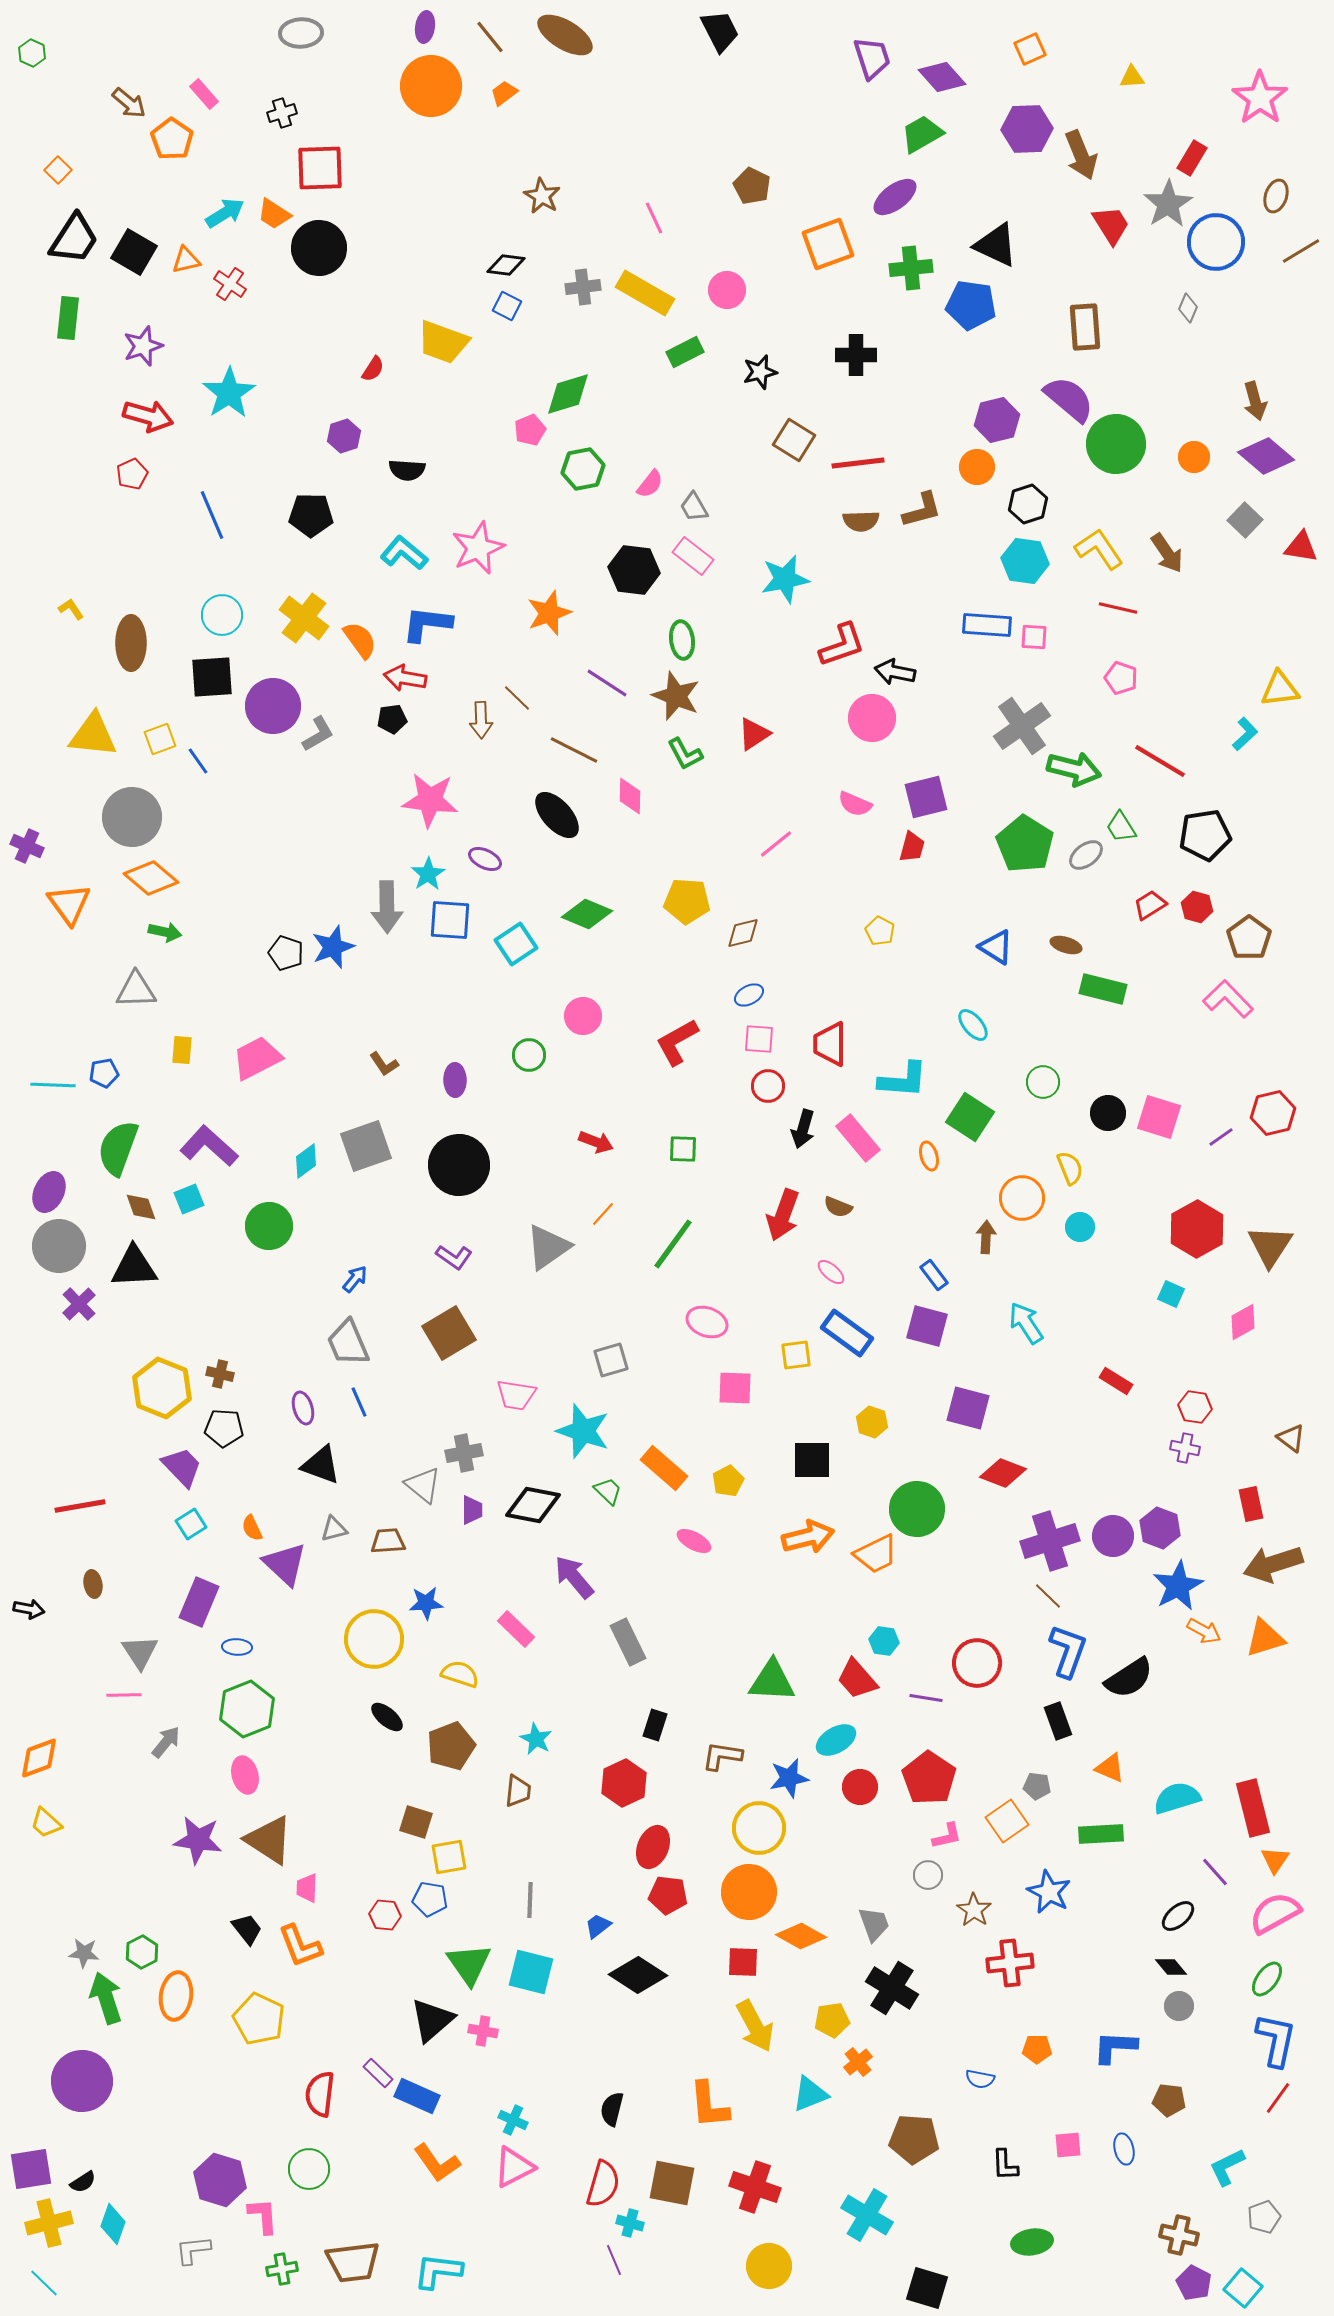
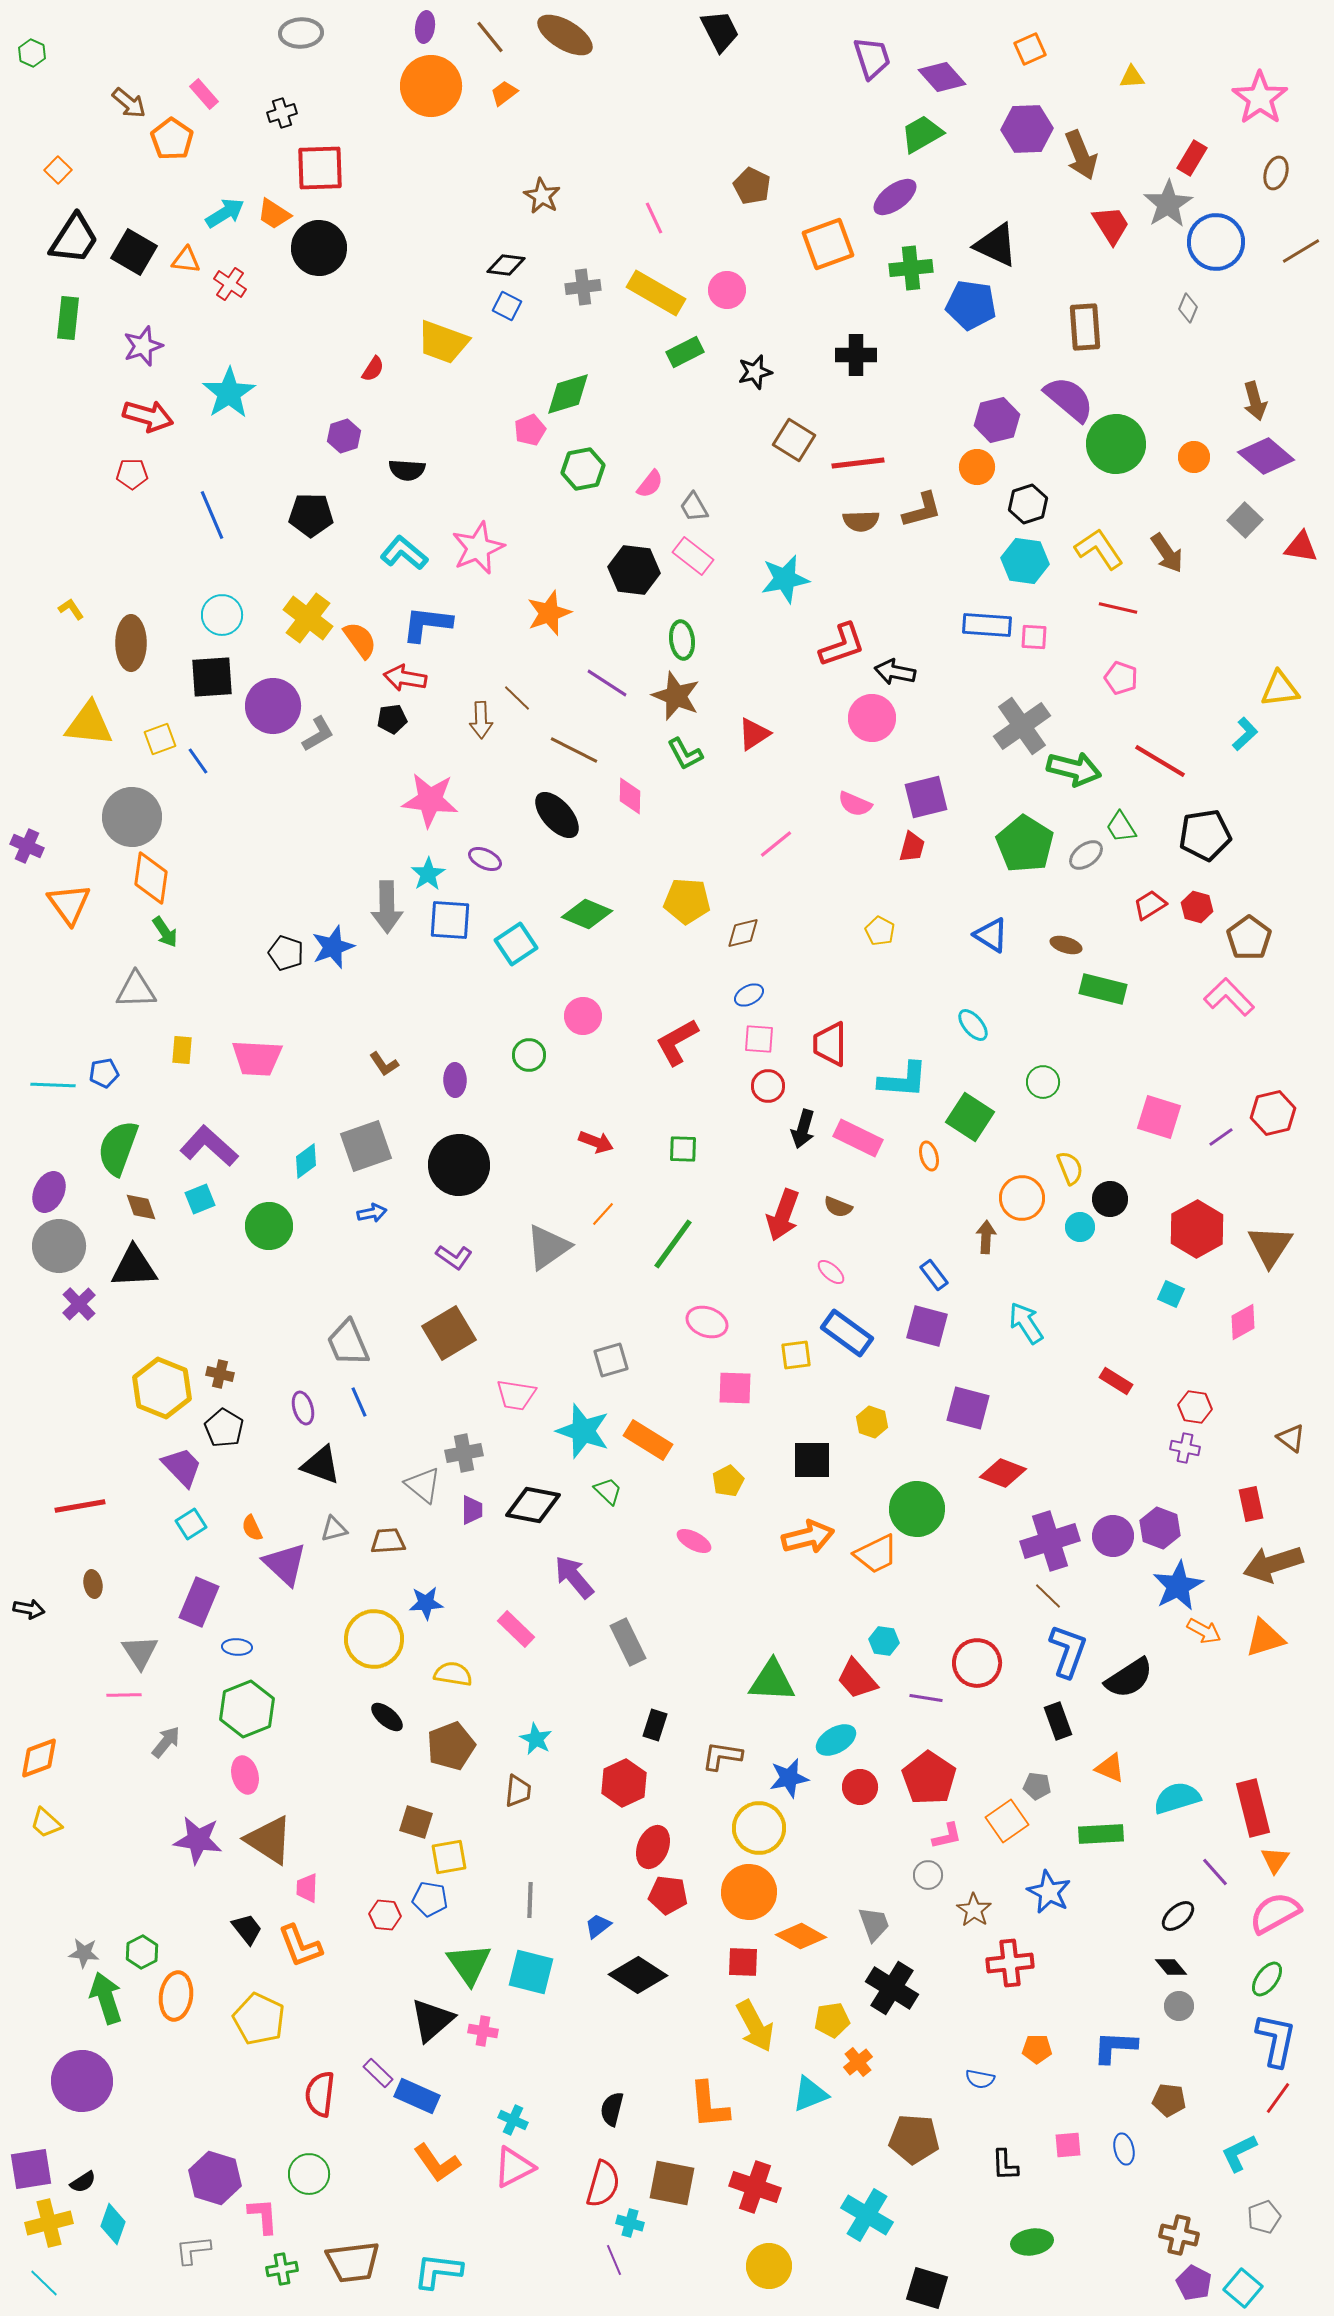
brown ellipse at (1276, 196): moved 23 px up
orange triangle at (186, 260): rotated 20 degrees clockwise
yellow rectangle at (645, 293): moved 11 px right
black star at (760, 372): moved 5 px left
red pentagon at (132, 474): rotated 24 degrees clockwise
yellow cross at (304, 618): moved 4 px right
yellow triangle at (93, 735): moved 4 px left, 11 px up
orange diamond at (151, 878): rotated 58 degrees clockwise
green arrow at (165, 932): rotated 44 degrees clockwise
blue triangle at (996, 947): moved 5 px left, 12 px up
pink L-shape at (1228, 999): moved 1 px right, 2 px up
pink trapezoid at (257, 1058): rotated 150 degrees counterclockwise
black circle at (1108, 1113): moved 2 px right, 86 px down
pink rectangle at (858, 1138): rotated 24 degrees counterclockwise
cyan square at (189, 1199): moved 11 px right
blue arrow at (355, 1279): moved 17 px right, 66 px up; rotated 40 degrees clockwise
black pentagon at (224, 1428): rotated 27 degrees clockwise
orange rectangle at (664, 1468): moved 16 px left, 28 px up; rotated 9 degrees counterclockwise
yellow semicircle at (460, 1674): moved 7 px left; rotated 9 degrees counterclockwise
cyan L-shape at (1227, 2167): moved 12 px right, 14 px up
green circle at (309, 2169): moved 5 px down
purple hexagon at (220, 2180): moved 5 px left, 2 px up
